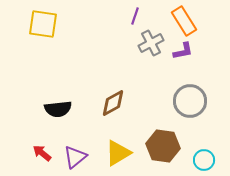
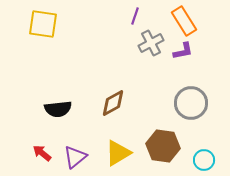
gray circle: moved 1 px right, 2 px down
